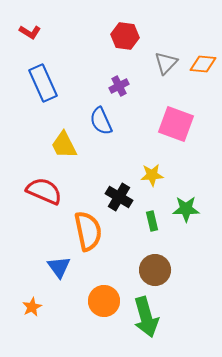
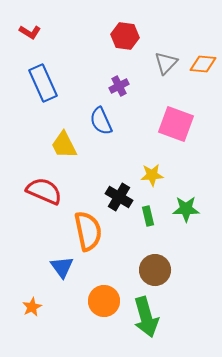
green rectangle: moved 4 px left, 5 px up
blue triangle: moved 3 px right
